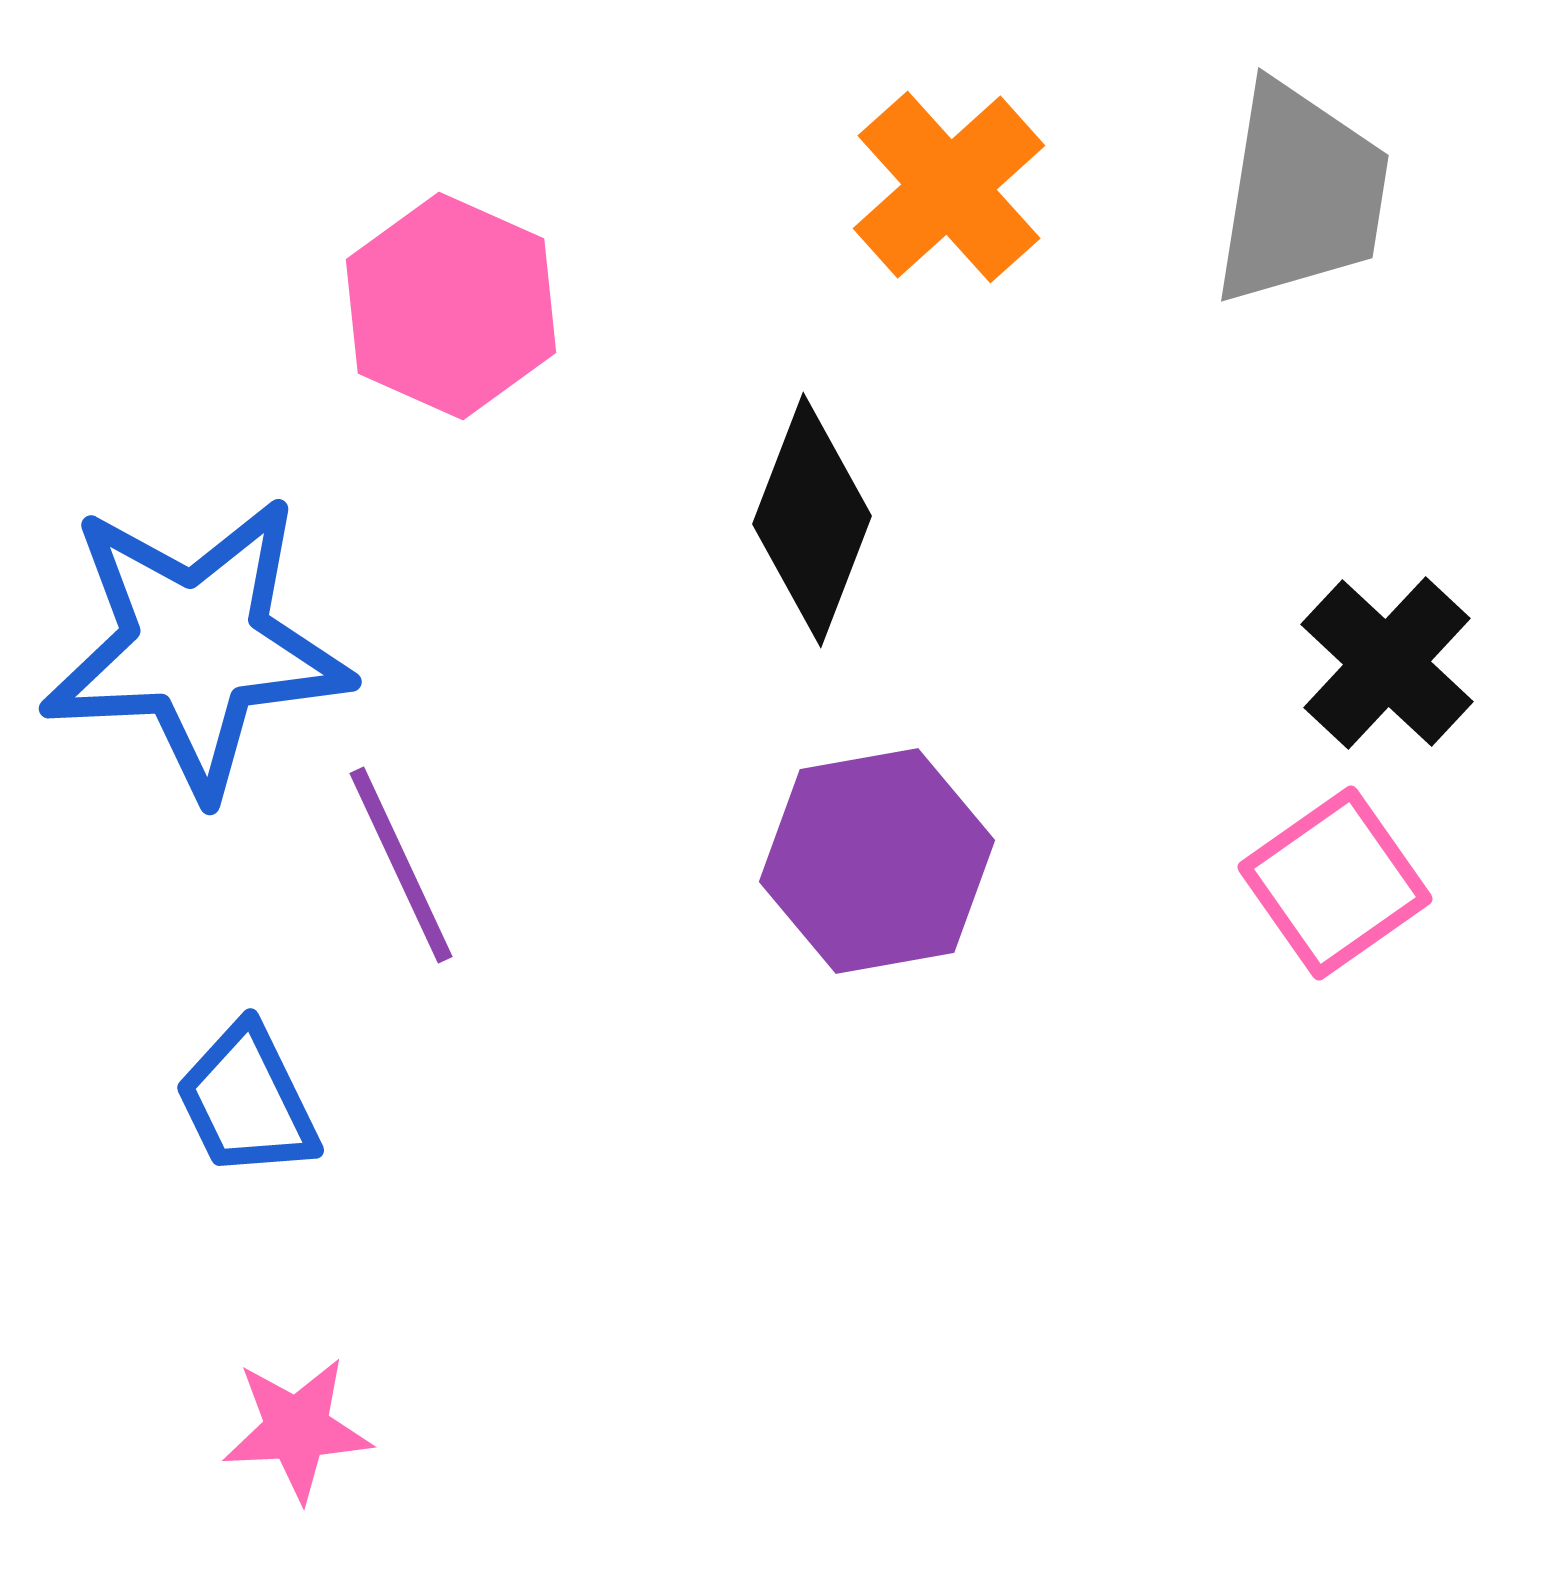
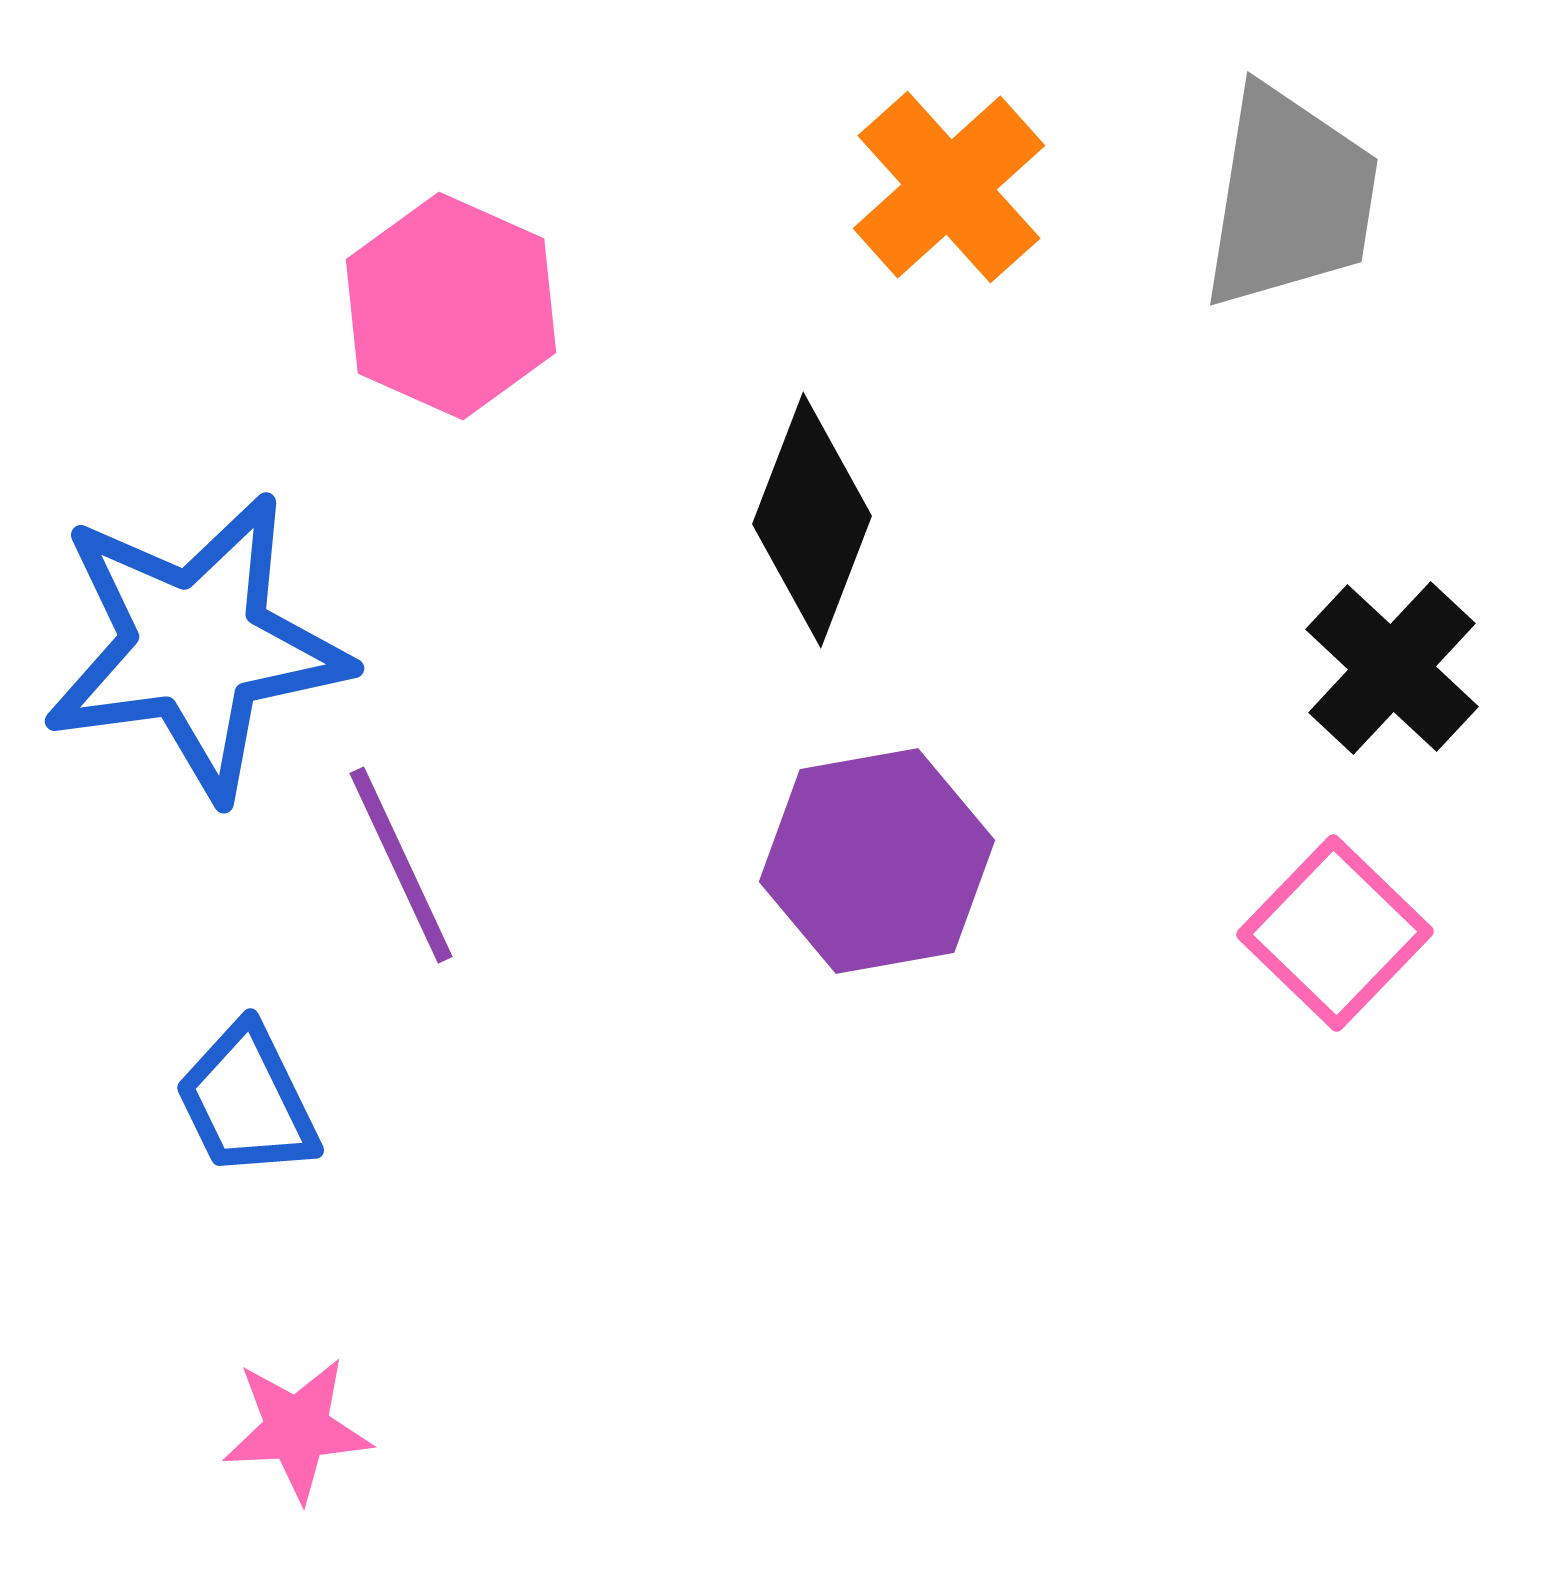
gray trapezoid: moved 11 px left, 4 px down
blue star: rotated 5 degrees counterclockwise
black cross: moved 5 px right, 5 px down
pink square: moved 50 px down; rotated 11 degrees counterclockwise
